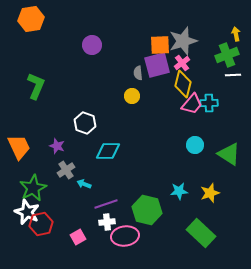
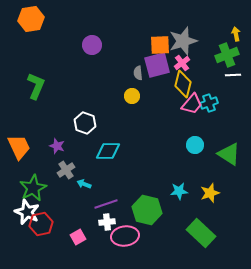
cyan cross: rotated 18 degrees counterclockwise
